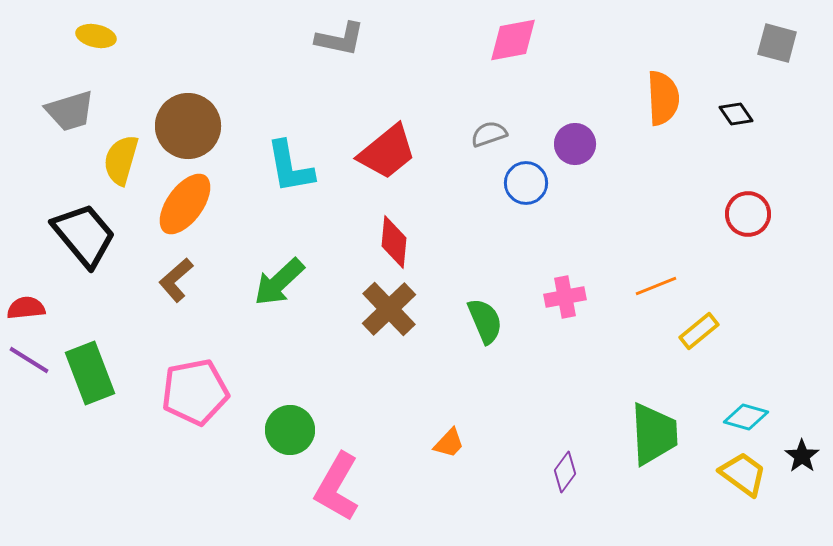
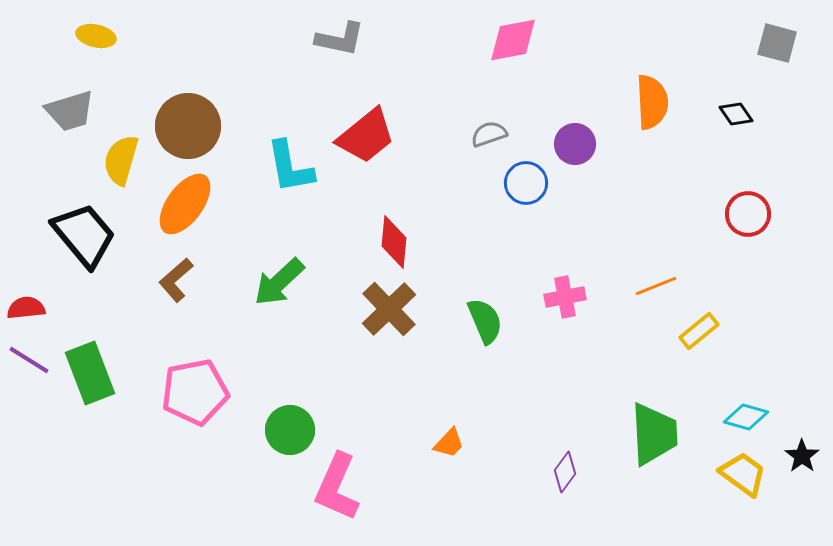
orange semicircle: moved 11 px left, 4 px down
red trapezoid: moved 21 px left, 16 px up
pink L-shape: rotated 6 degrees counterclockwise
